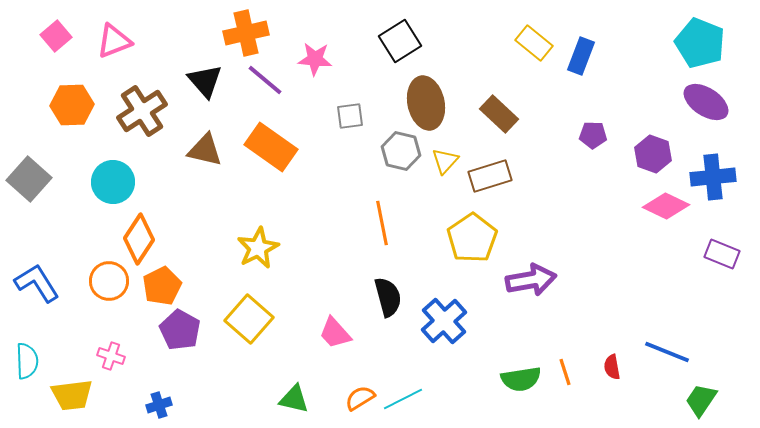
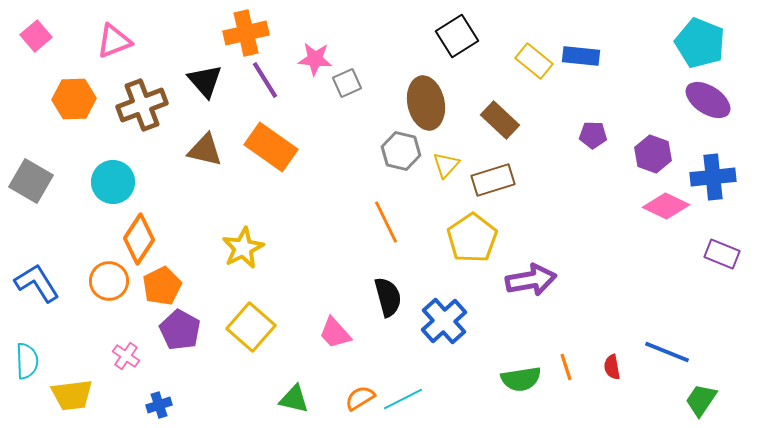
pink square at (56, 36): moved 20 px left
black square at (400, 41): moved 57 px right, 5 px up
yellow rectangle at (534, 43): moved 18 px down
blue rectangle at (581, 56): rotated 75 degrees clockwise
purple line at (265, 80): rotated 18 degrees clockwise
purple ellipse at (706, 102): moved 2 px right, 2 px up
orange hexagon at (72, 105): moved 2 px right, 6 px up
brown cross at (142, 111): moved 6 px up; rotated 12 degrees clockwise
brown rectangle at (499, 114): moved 1 px right, 6 px down
gray square at (350, 116): moved 3 px left, 33 px up; rotated 16 degrees counterclockwise
yellow triangle at (445, 161): moved 1 px right, 4 px down
brown rectangle at (490, 176): moved 3 px right, 4 px down
gray square at (29, 179): moved 2 px right, 2 px down; rotated 12 degrees counterclockwise
orange line at (382, 223): moved 4 px right, 1 px up; rotated 15 degrees counterclockwise
yellow star at (258, 248): moved 15 px left
yellow square at (249, 319): moved 2 px right, 8 px down
pink cross at (111, 356): moved 15 px right; rotated 16 degrees clockwise
orange line at (565, 372): moved 1 px right, 5 px up
